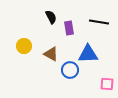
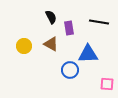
brown triangle: moved 10 px up
